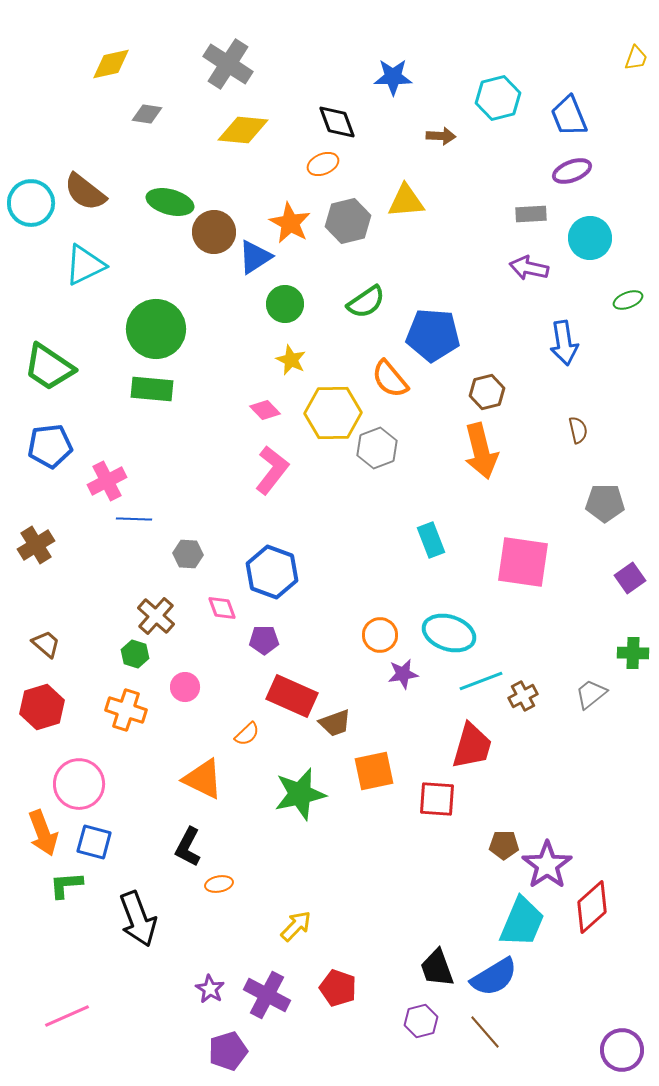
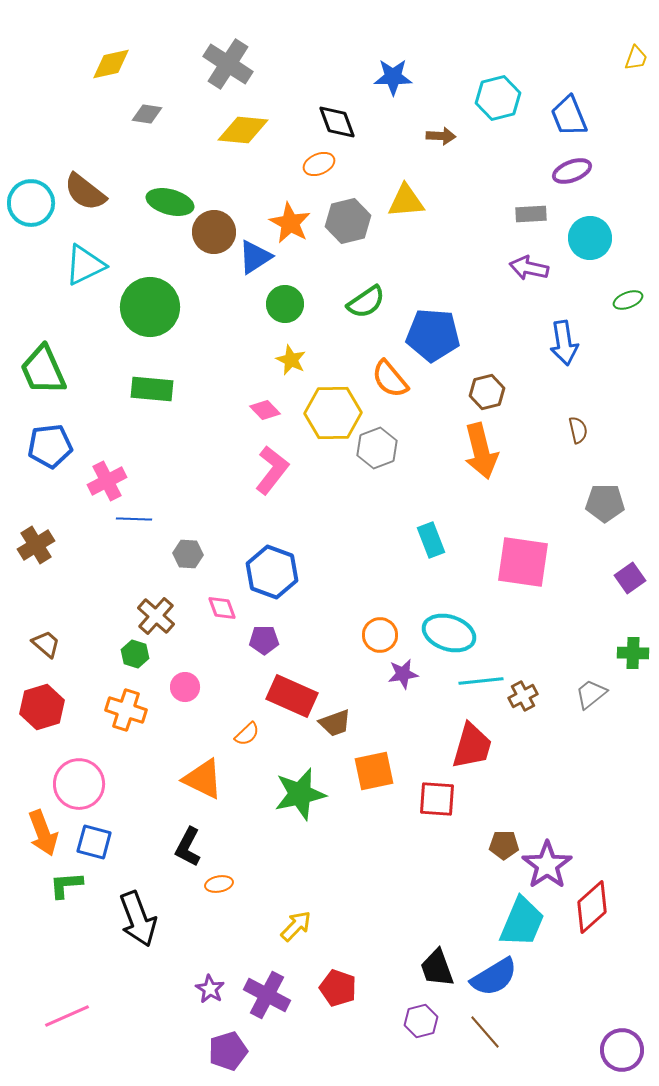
orange ellipse at (323, 164): moved 4 px left
green circle at (156, 329): moved 6 px left, 22 px up
green trapezoid at (49, 367): moved 6 px left, 3 px down; rotated 32 degrees clockwise
cyan line at (481, 681): rotated 15 degrees clockwise
